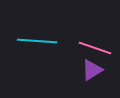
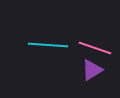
cyan line: moved 11 px right, 4 px down
